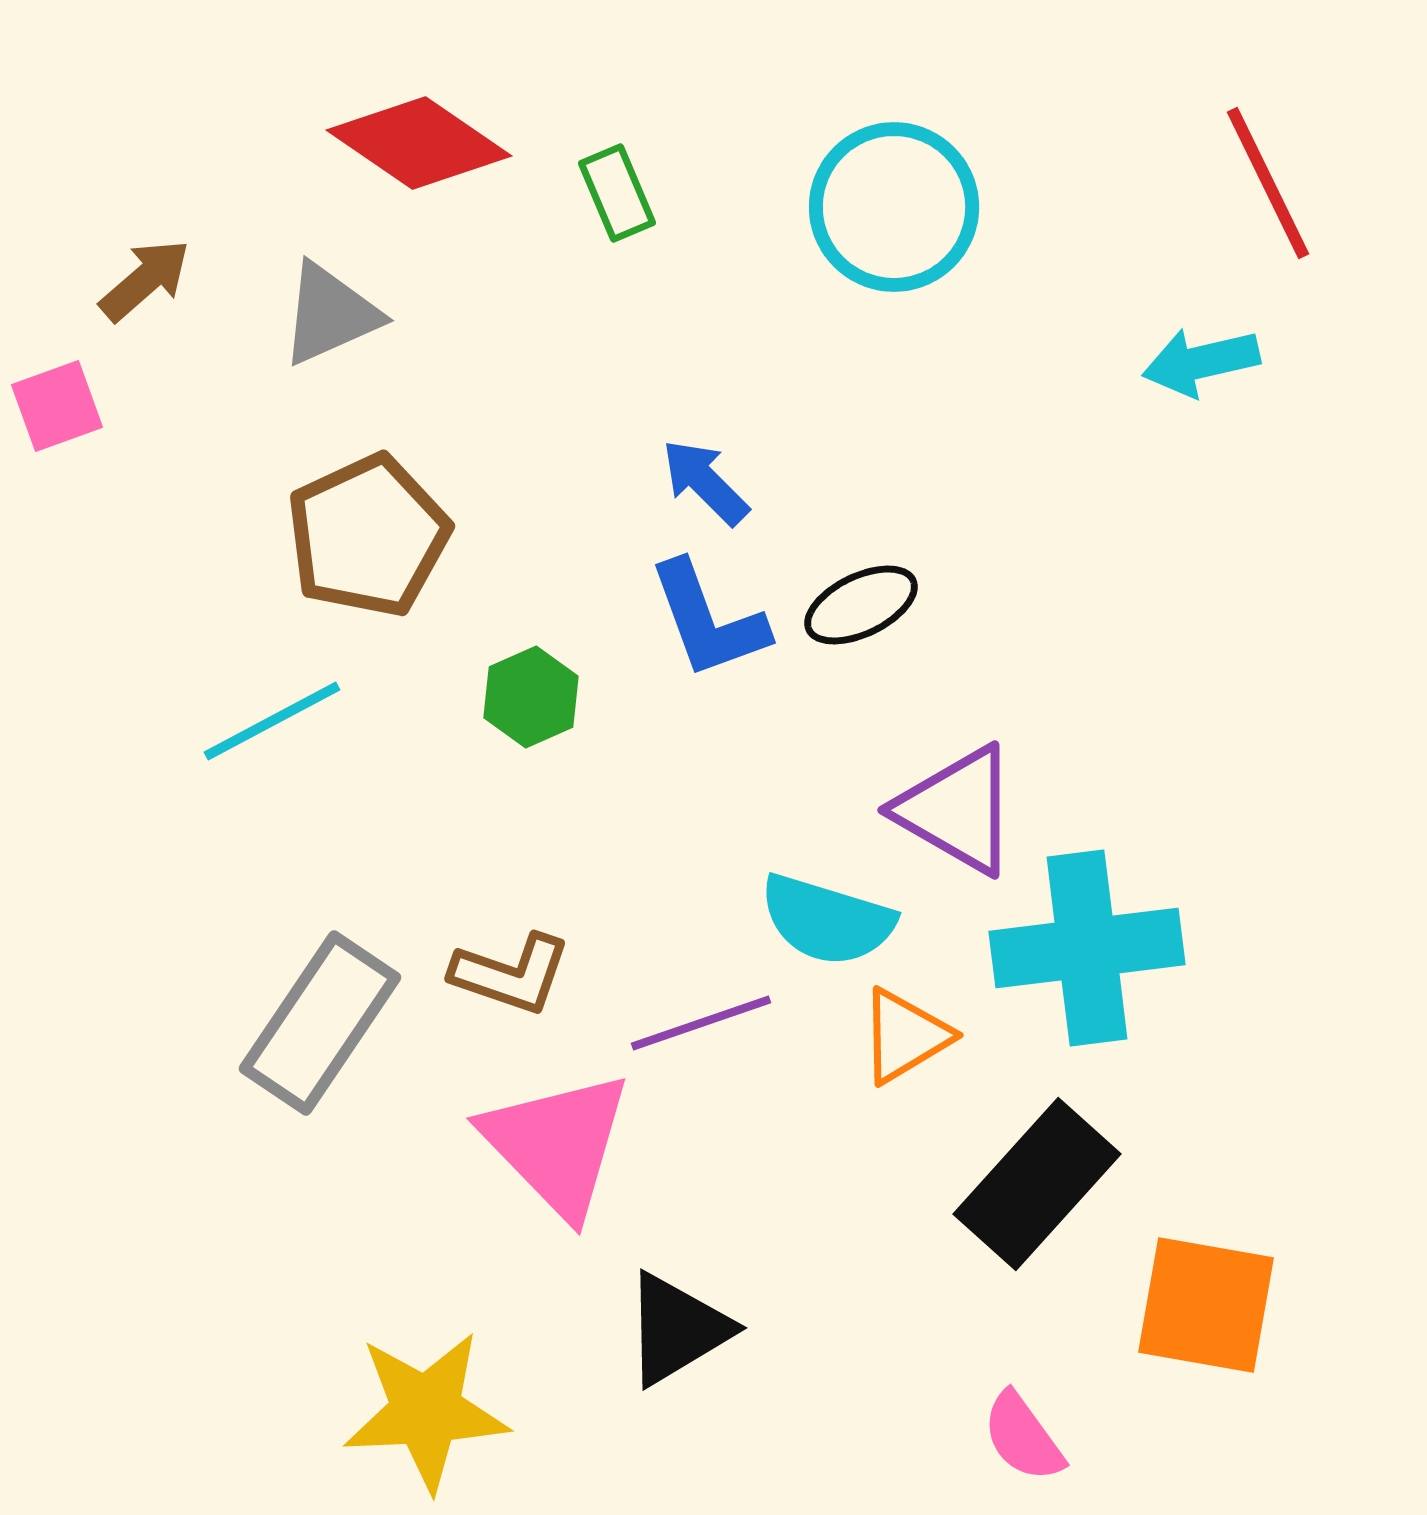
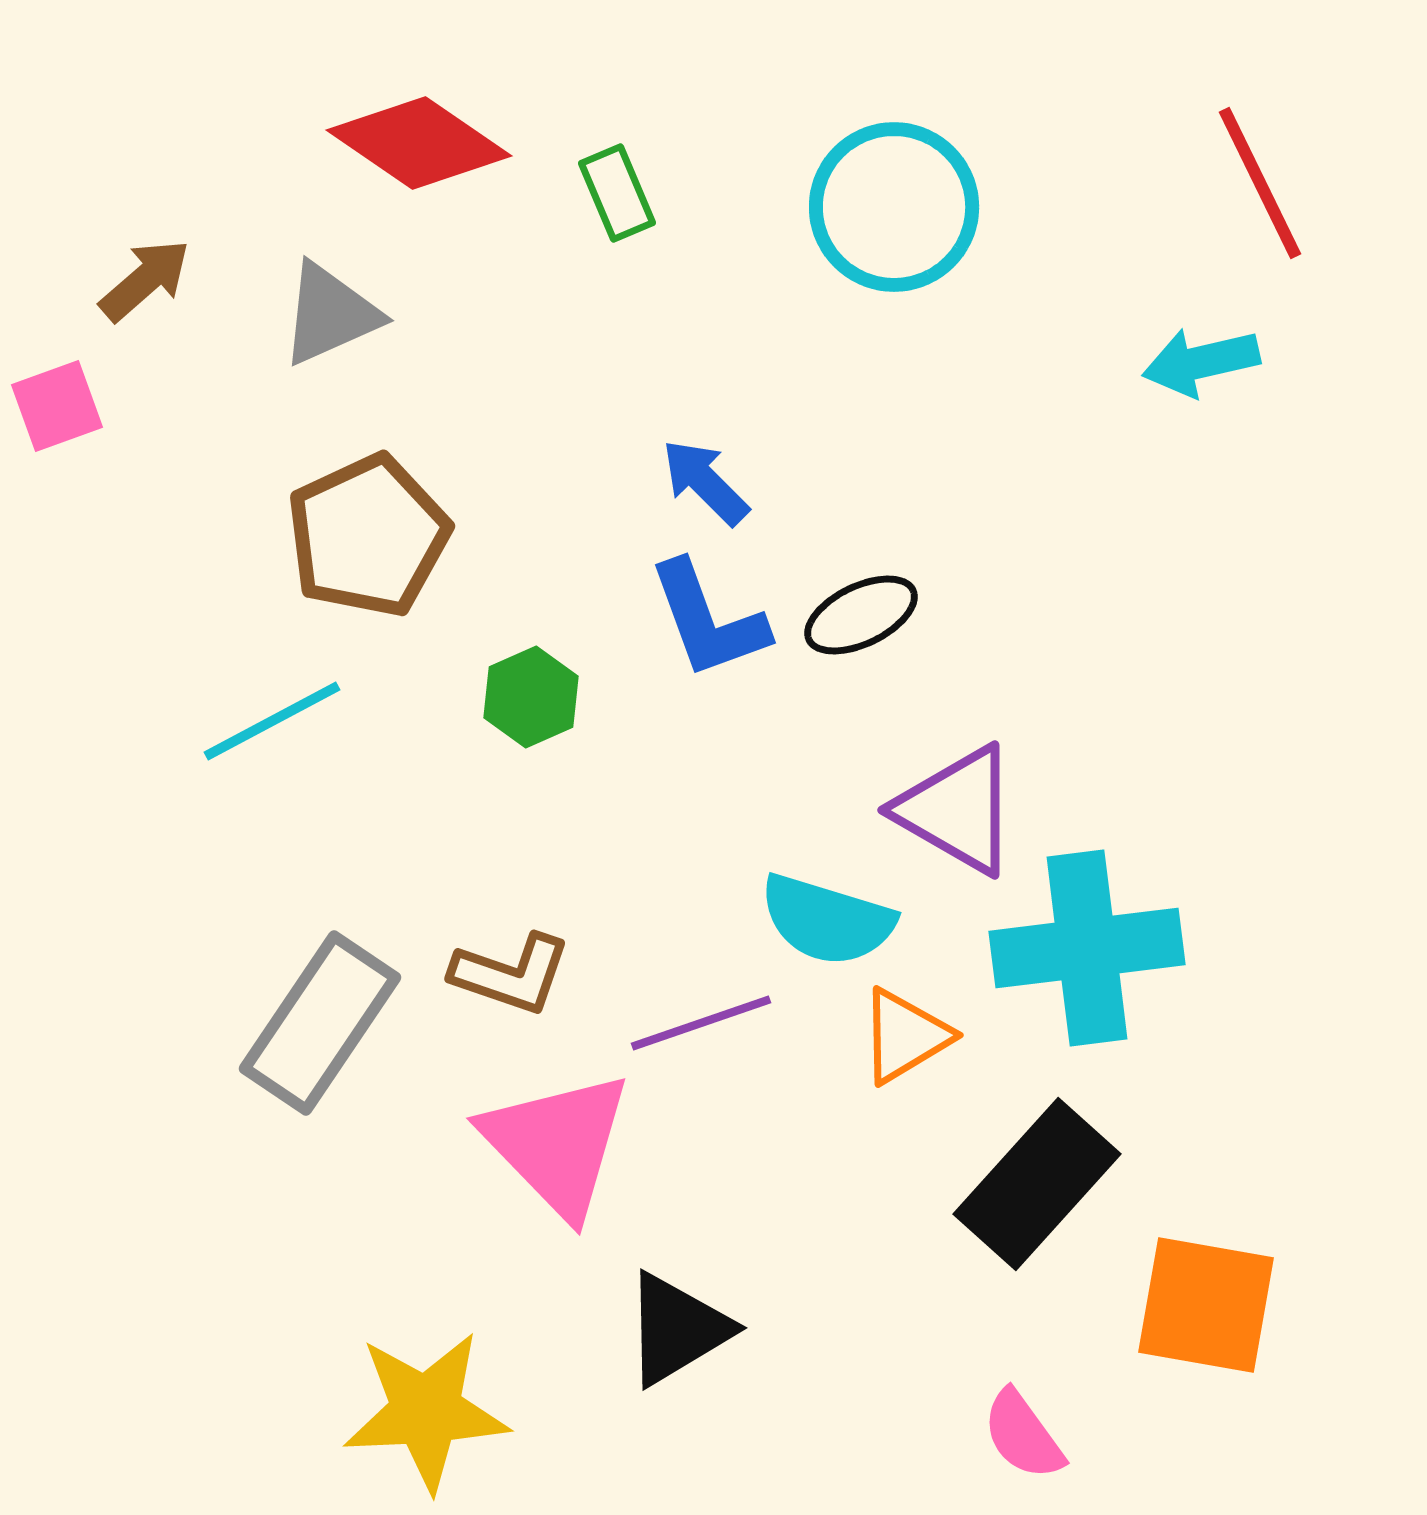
red line: moved 8 px left
black ellipse: moved 10 px down
pink semicircle: moved 2 px up
